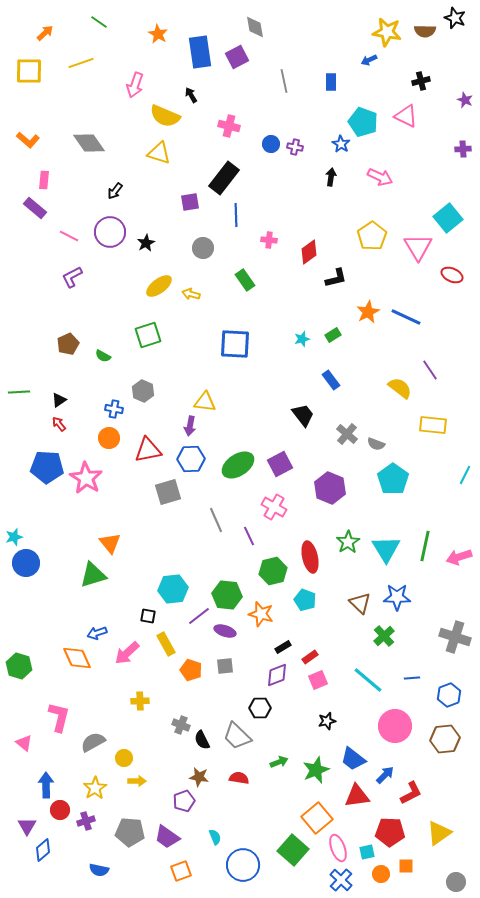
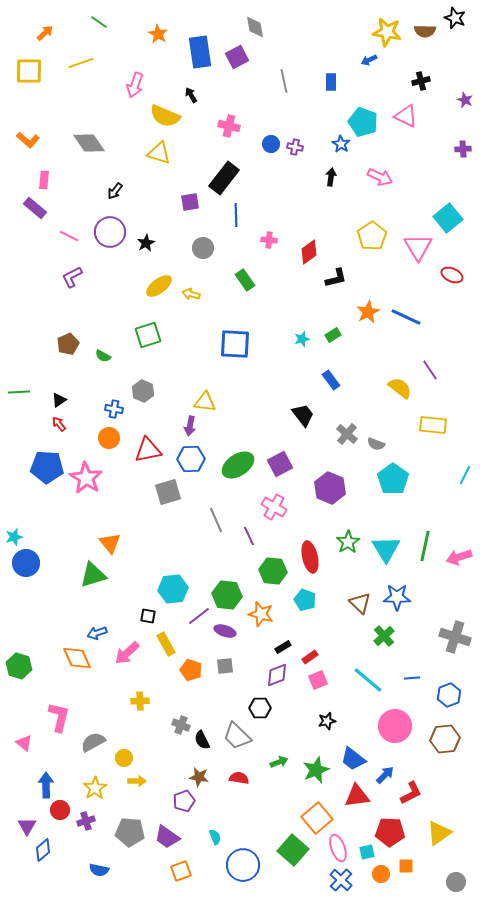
green hexagon at (273, 571): rotated 20 degrees clockwise
